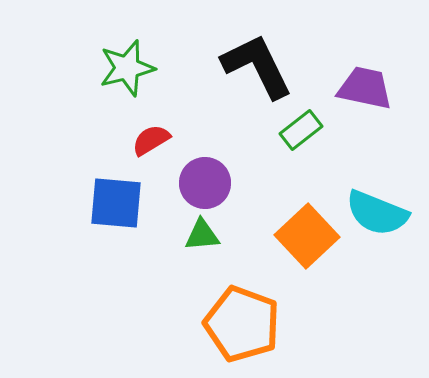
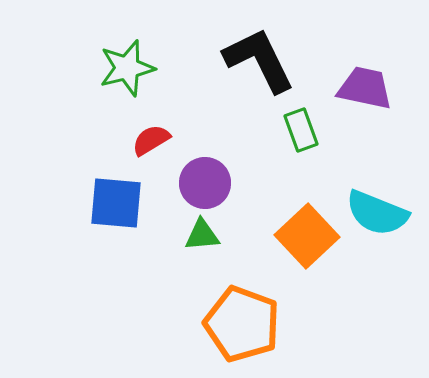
black L-shape: moved 2 px right, 6 px up
green rectangle: rotated 72 degrees counterclockwise
